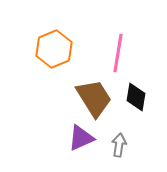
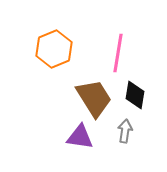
black diamond: moved 1 px left, 2 px up
purple triangle: moved 1 px left, 1 px up; rotated 32 degrees clockwise
gray arrow: moved 6 px right, 14 px up
